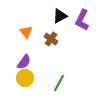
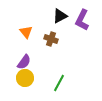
brown cross: rotated 16 degrees counterclockwise
